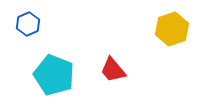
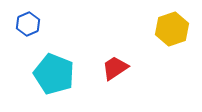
red trapezoid: moved 2 px right, 2 px up; rotated 96 degrees clockwise
cyan pentagon: moved 1 px up
